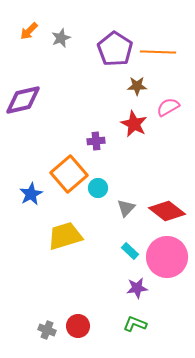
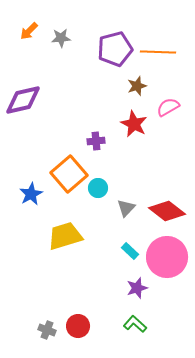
gray star: rotated 18 degrees clockwise
purple pentagon: rotated 24 degrees clockwise
brown star: rotated 18 degrees counterclockwise
purple star: rotated 10 degrees counterclockwise
green L-shape: rotated 20 degrees clockwise
